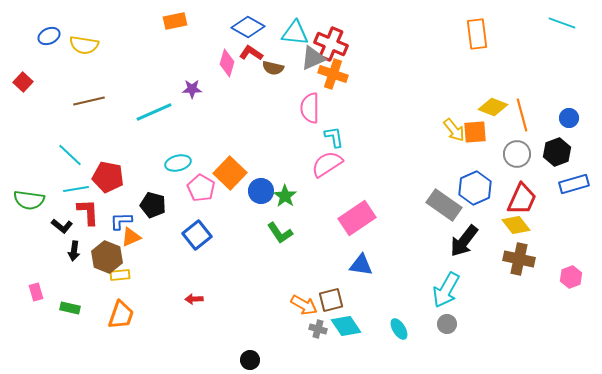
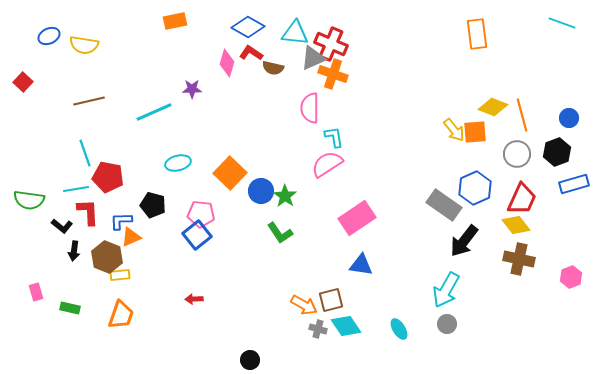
cyan line at (70, 155): moved 15 px right, 2 px up; rotated 28 degrees clockwise
pink pentagon at (201, 188): moved 26 px down; rotated 24 degrees counterclockwise
